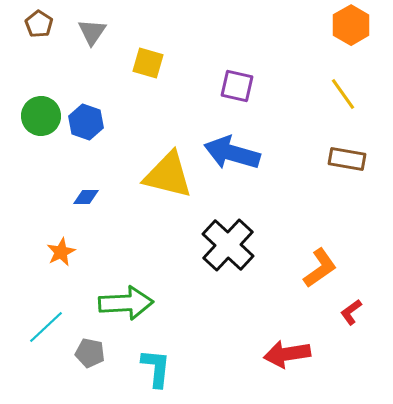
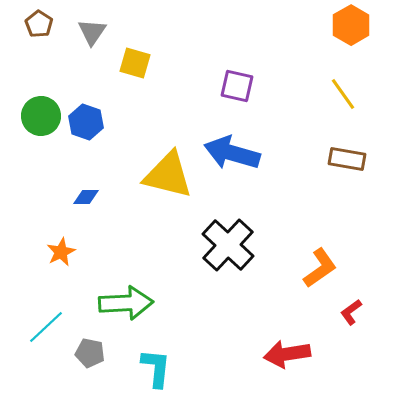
yellow square: moved 13 px left
